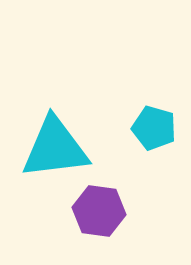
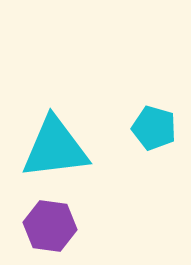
purple hexagon: moved 49 px left, 15 px down
